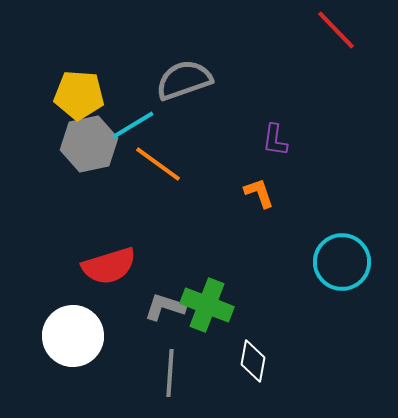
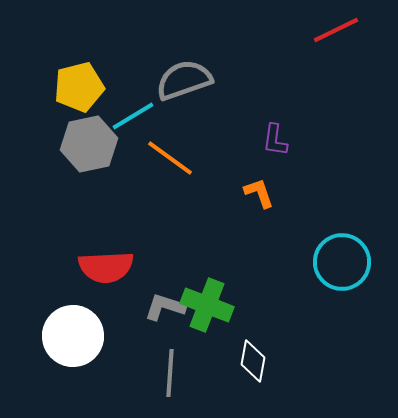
red line: rotated 72 degrees counterclockwise
yellow pentagon: moved 8 px up; rotated 18 degrees counterclockwise
cyan line: moved 9 px up
orange line: moved 12 px right, 6 px up
red semicircle: moved 3 px left, 1 px down; rotated 14 degrees clockwise
